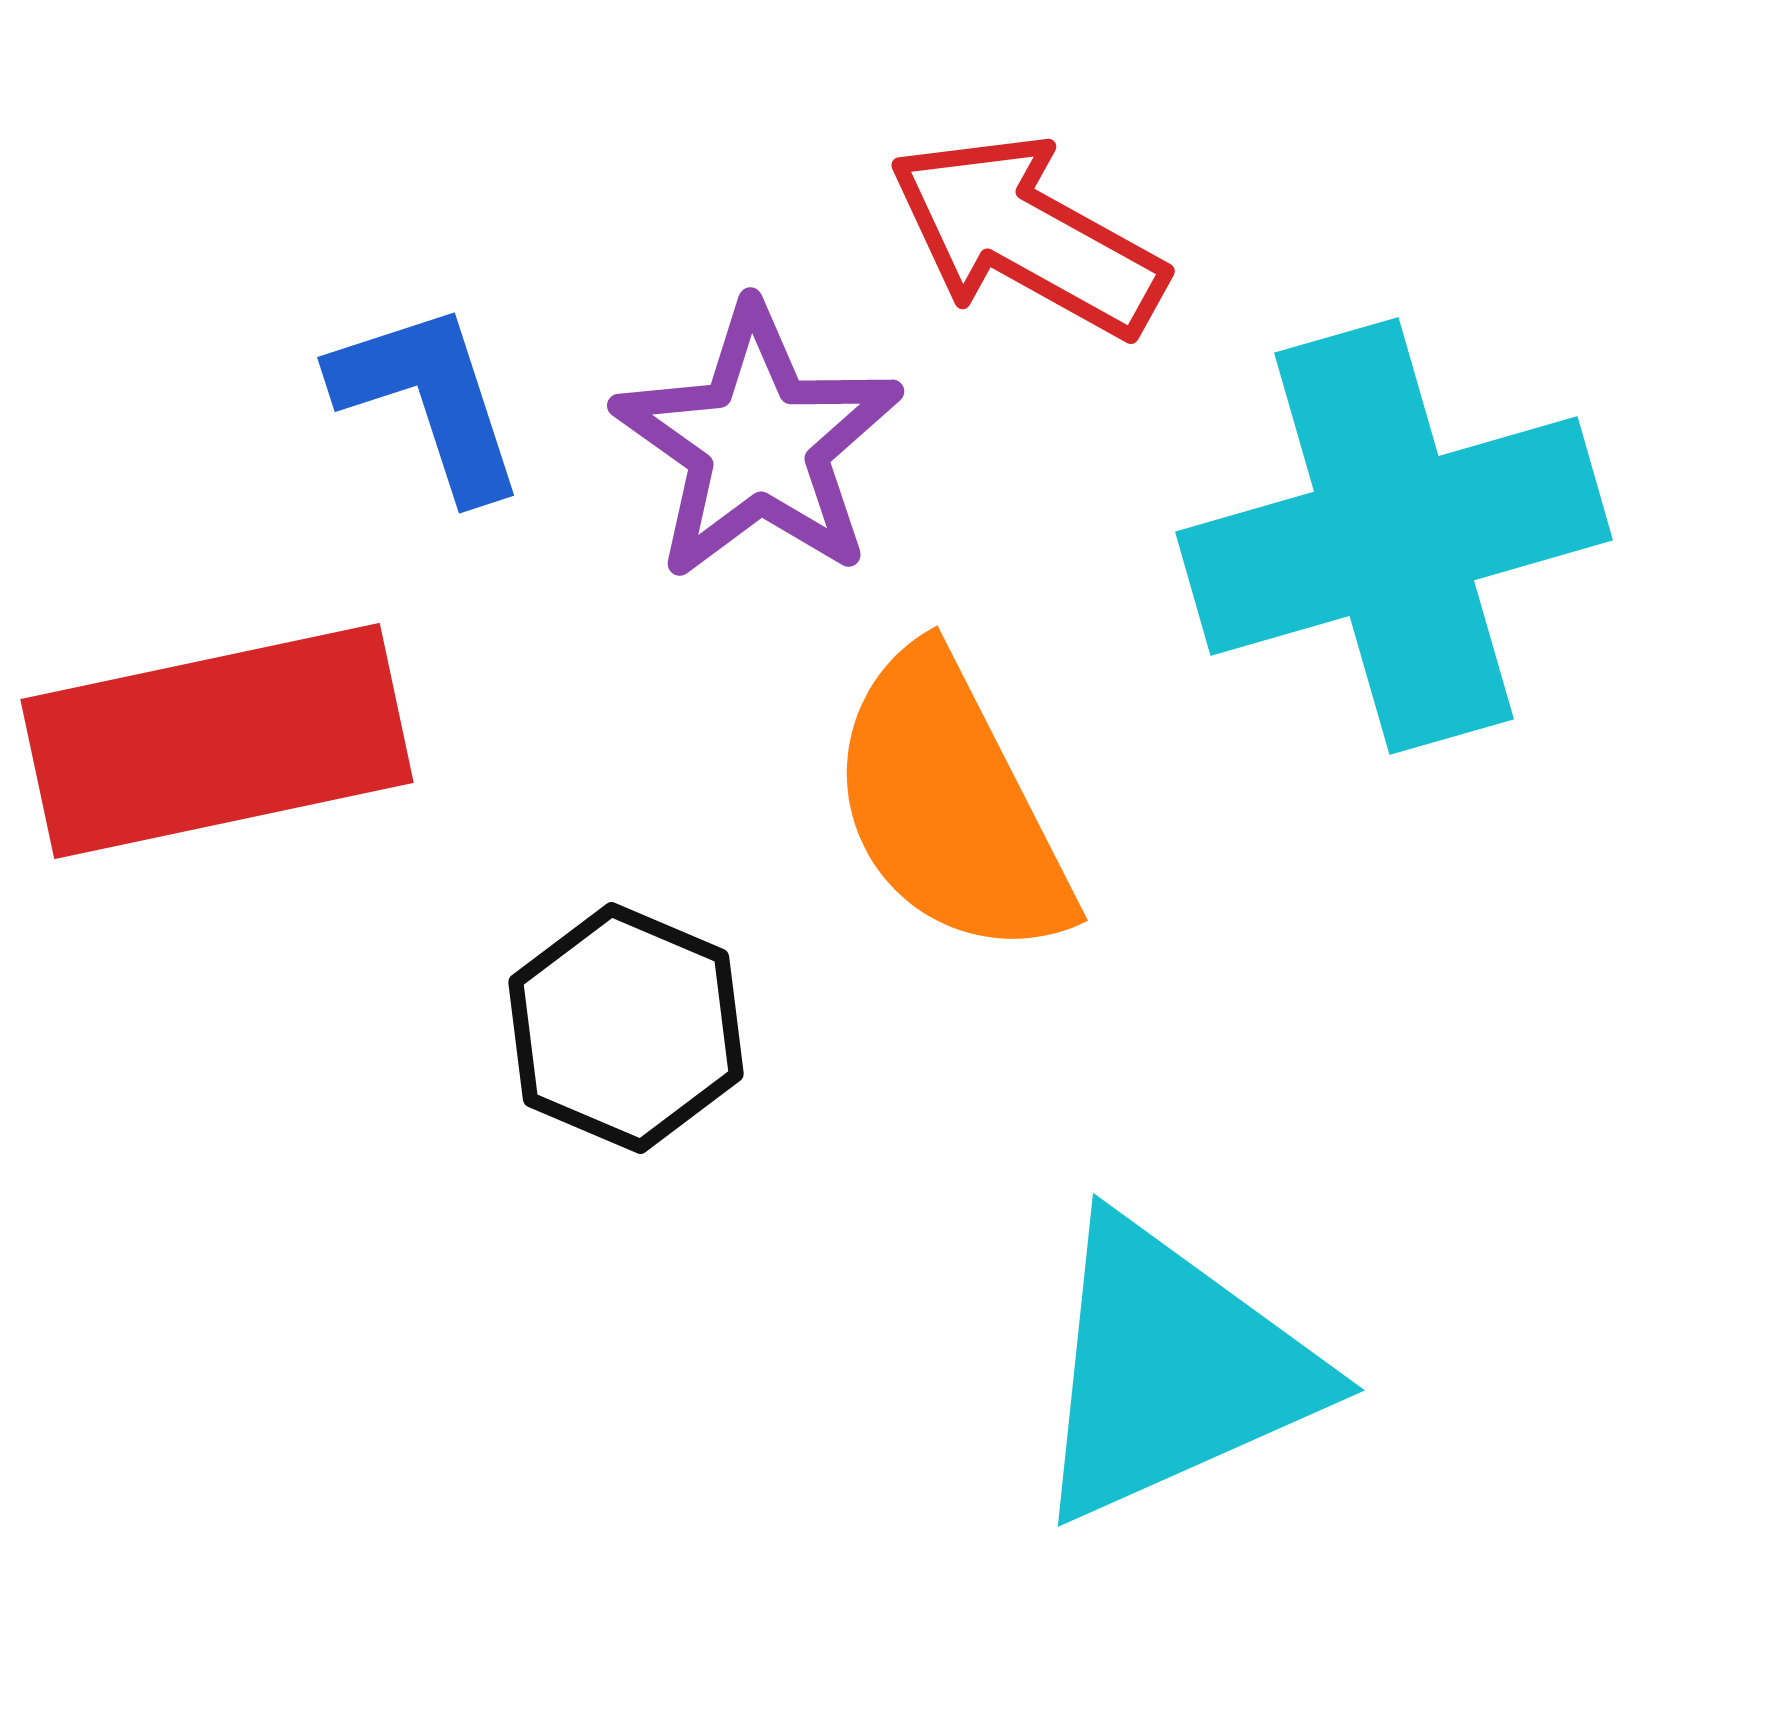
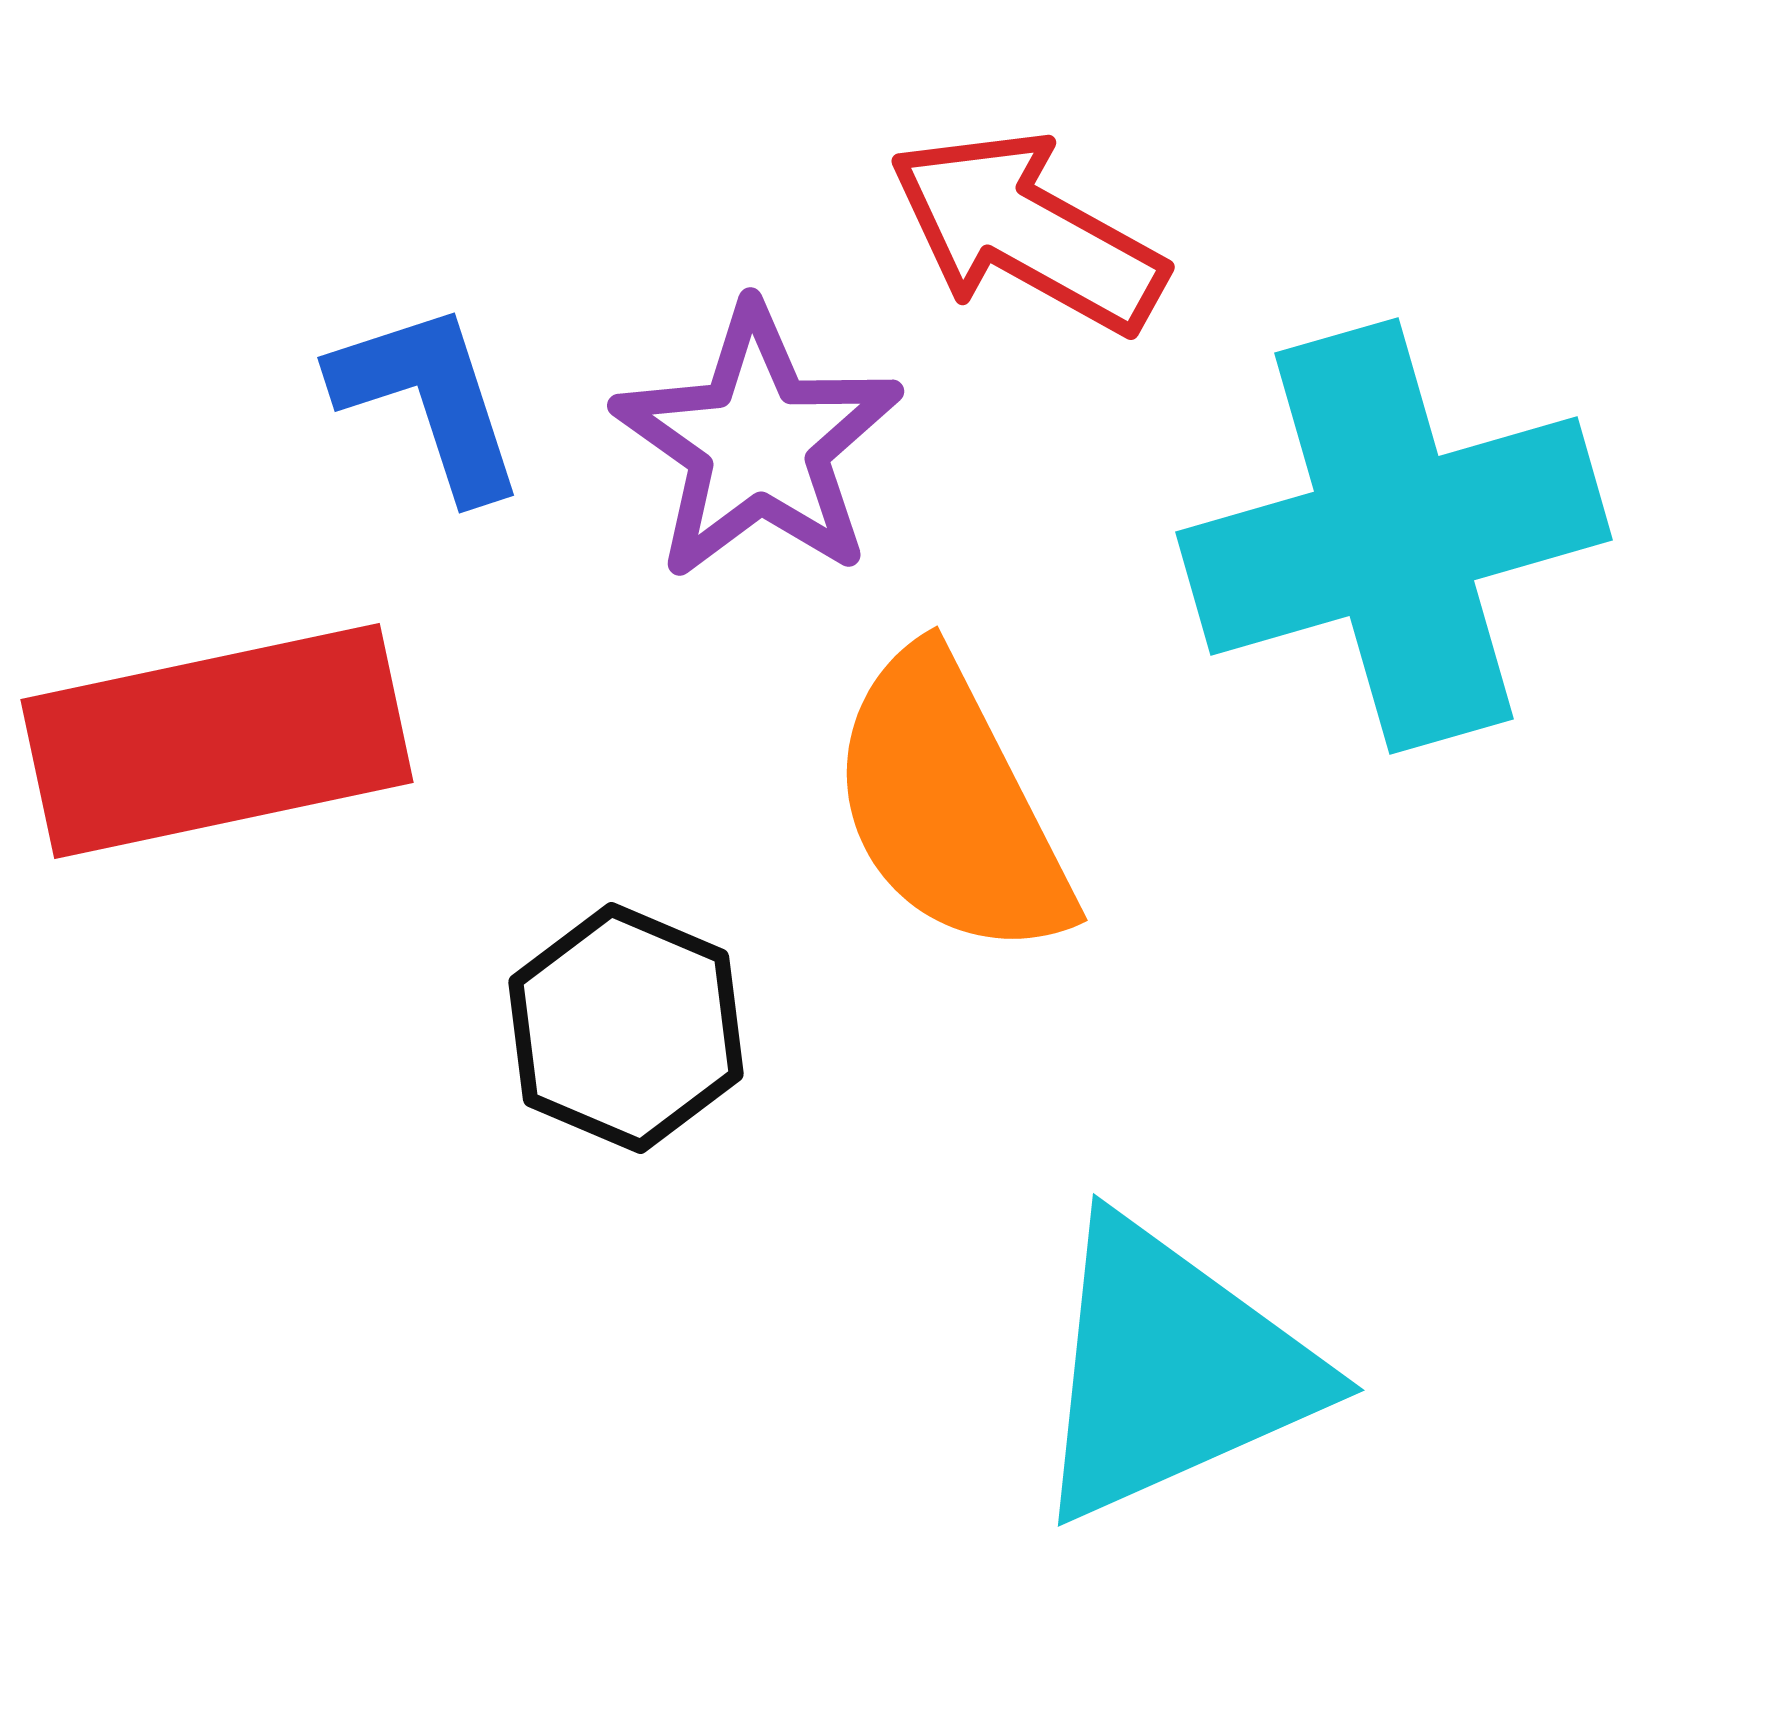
red arrow: moved 4 px up
